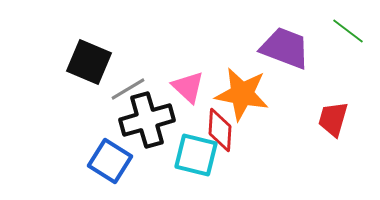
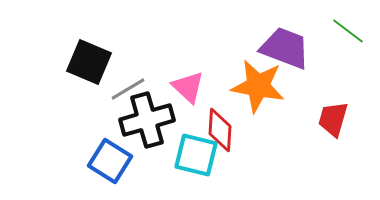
orange star: moved 16 px right, 8 px up
